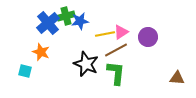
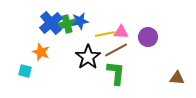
green cross: moved 1 px right, 8 px down
blue cross: moved 3 px right
pink triangle: rotated 35 degrees clockwise
black star: moved 2 px right, 7 px up; rotated 15 degrees clockwise
